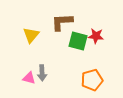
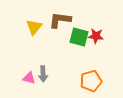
brown L-shape: moved 2 px left, 2 px up; rotated 10 degrees clockwise
yellow triangle: moved 3 px right, 8 px up
green square: moved 1 px right, 4 px up
gray arrow: moved 1 px right, 1 px down
orange pentagon: moved 1 px left, 1 px down
